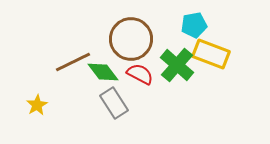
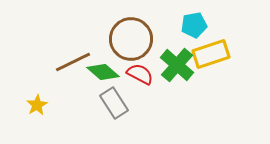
yellow rectangle: rotated 39 degrees counterclockwise
green diamond: rotated 12 degrees counterclockwise
